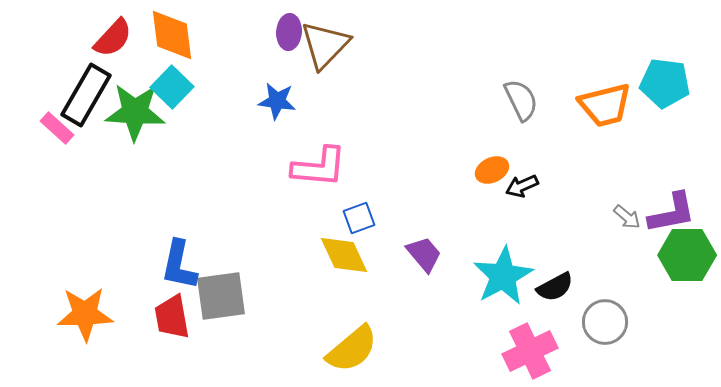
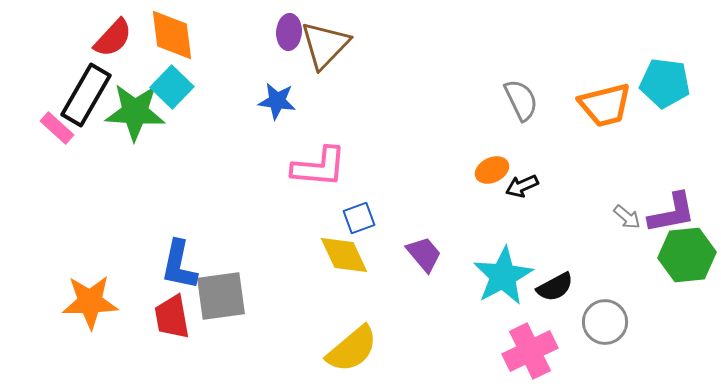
green hexagon: rotated 6 degrees counterclockwise
orange star: moved 5 px right, 12 px up
